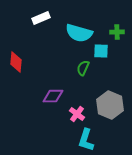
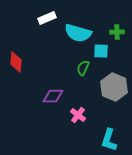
white rectangle: moved 6 px right
cyan semicircle: moved 1 px left
gray hexagon: moved 4 px right, 18 px up
pink cross: moved 1 px right, 1 px down
cyan L-shape: moved 23 px right
